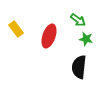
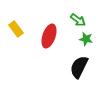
black semicircle: rotated 20 degrees clockwise
